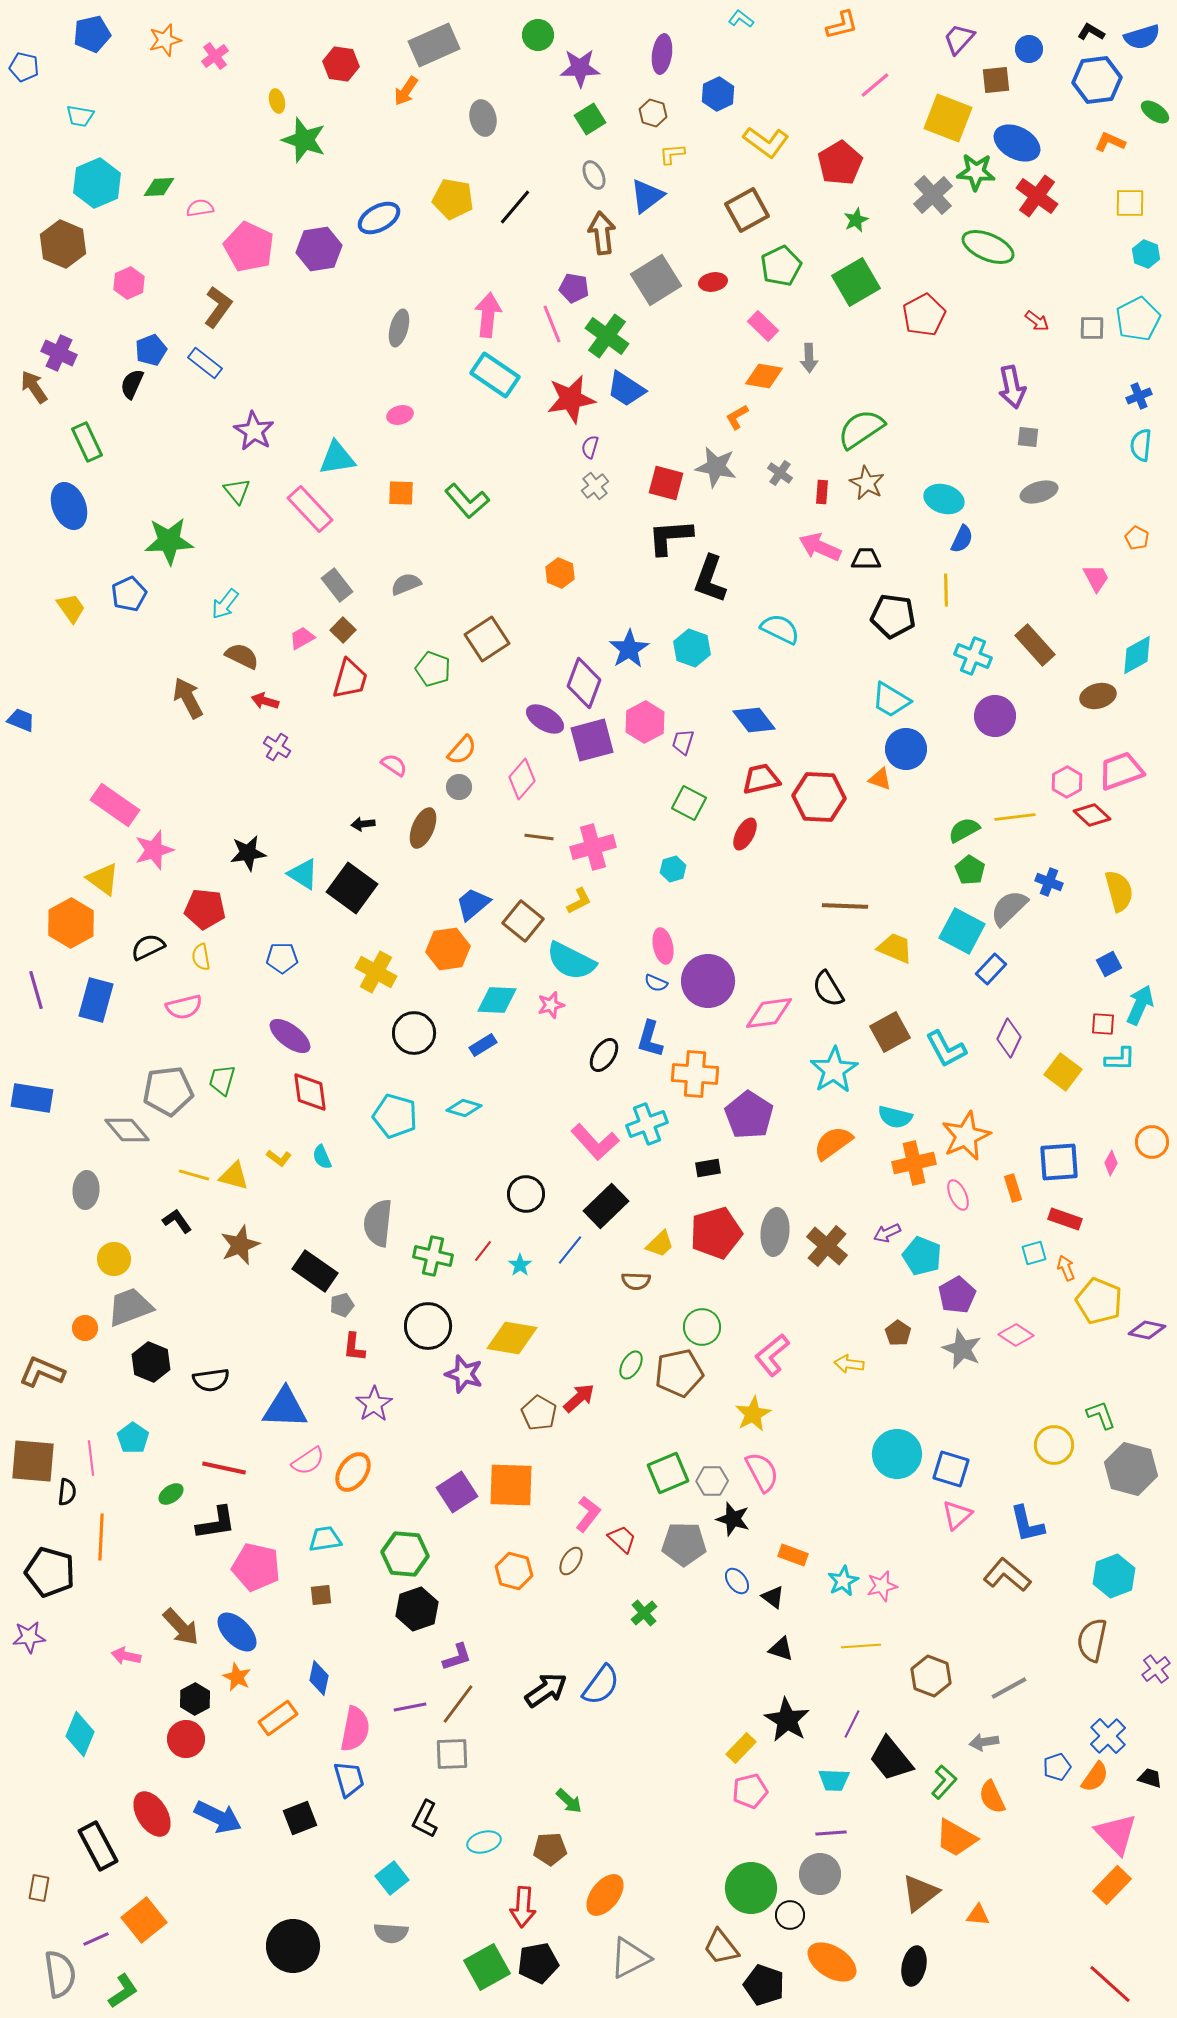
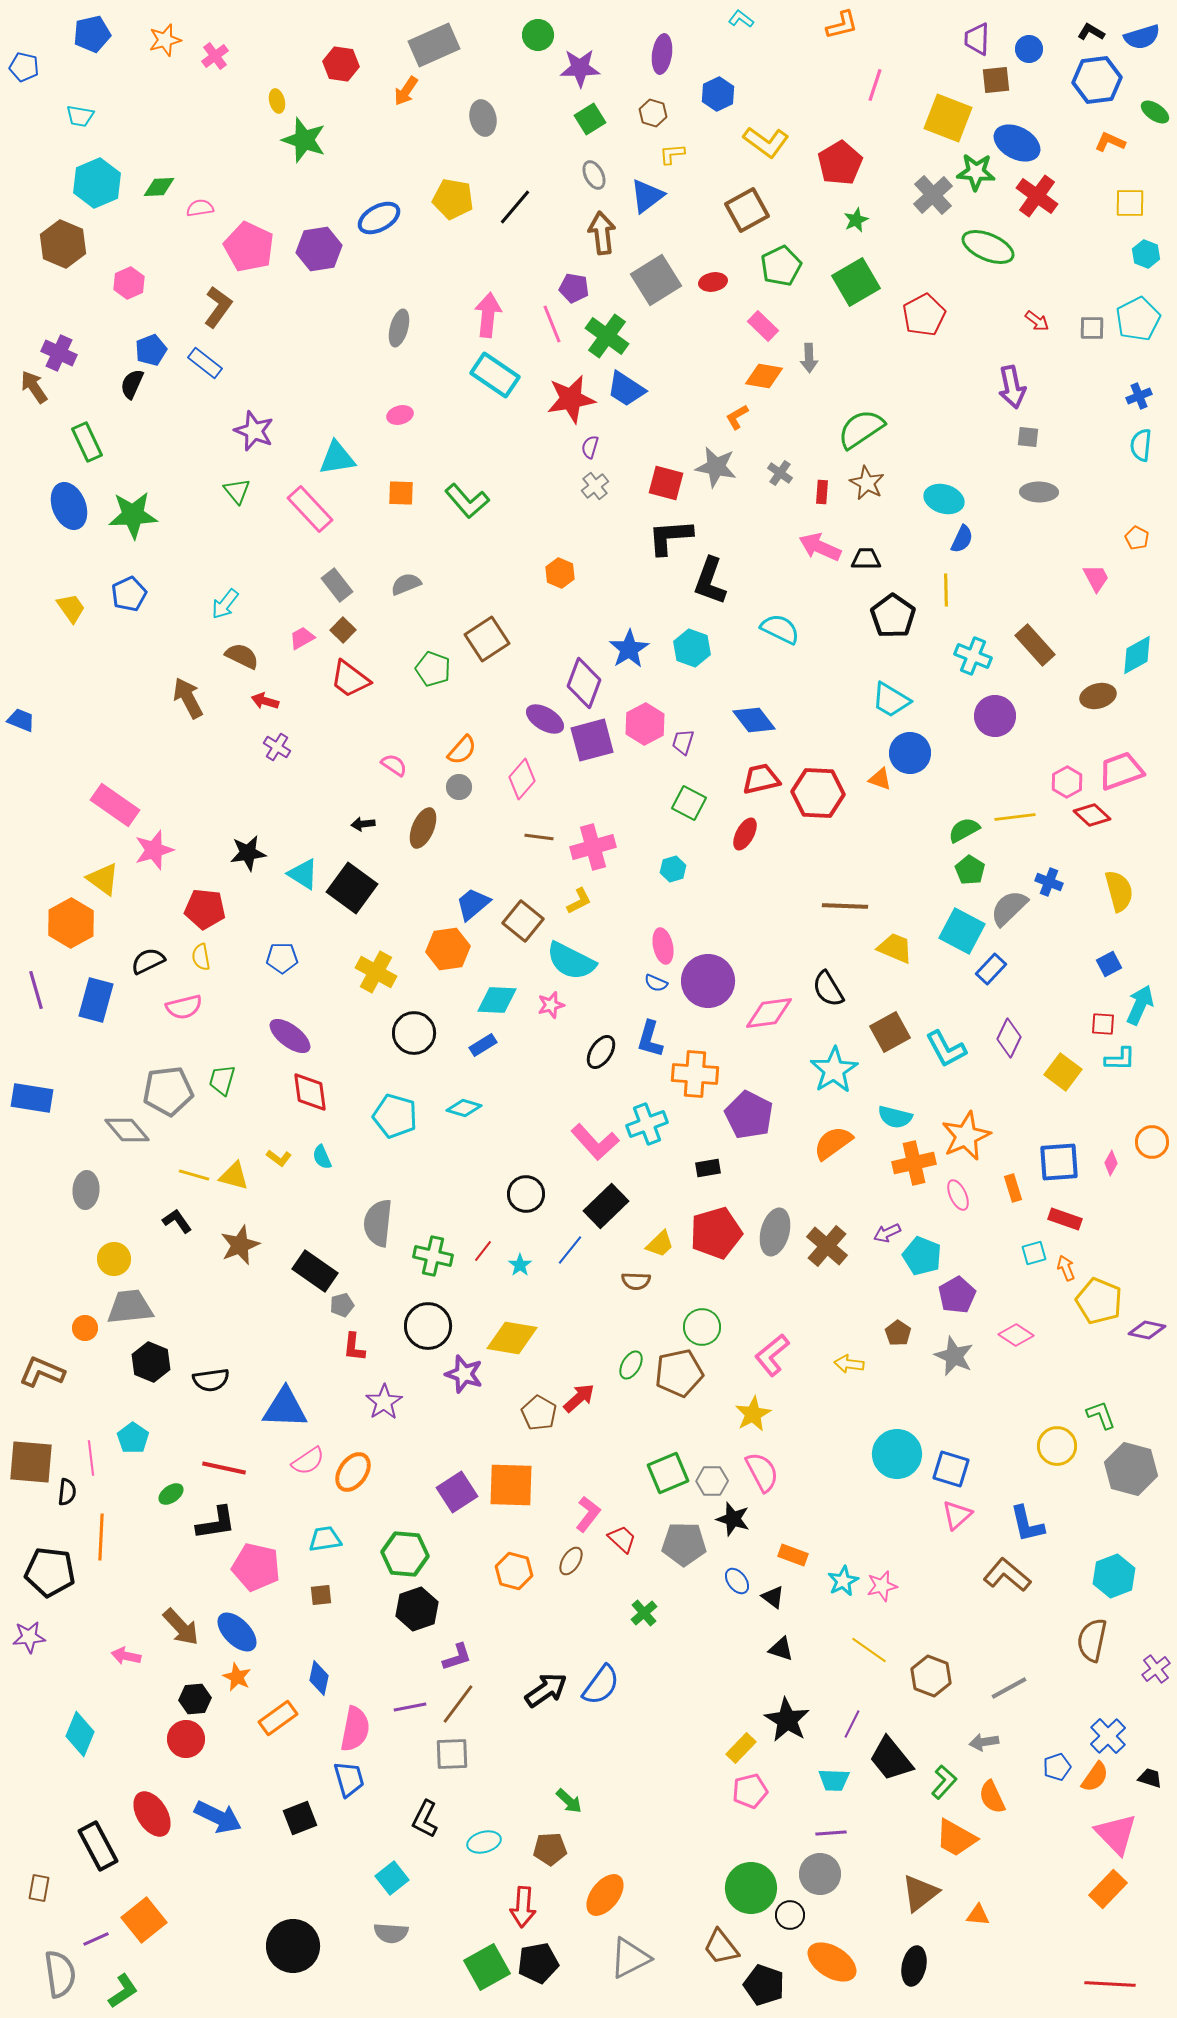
purple trapezoid at (959, 39): moved 18 px right; rotated 40 degrees counterclockwise
pink line at (875, 85): rotated 32 degrees counterclockwise
purple star at (254, 431): rotated 9 degrees counterclockwise
gray ellipse at (1039, 492): rotated 18 degrees clockwise
green star at (169, 541): moved 36 px left, 26 px up
black L-shape at (710, 579): moved 2 px down
black pentagon at (893, 616): rotated 27 degrees clockwise
red trapezoid at (350, 679): rotated 111 degrees clockwise
pink hexagon at (645, 722): moved 2 px down
blue circle at (906, 749): moved 4 px right, 4 px down
red hexagon at (819, 797): moved 1 px left, 4 px up
black semicircle at (148, 947): moved 14 px down
black ellipse at (604, 1055): moved 3 px left, 3 px up
purple pentagon at (749, 1115): rotated 6 degrees counterclockwise
gray ellipse at (775, 1232): rotated 9 degrees clockwise
gray trapezoid at (130, 1307): rotated 15 degrees clockwise
gray star at (962, 1349): moved 8 px left, 7 px down
purple star at (374, 1404): moved 10 px right, 2 px up
yellow circle at (1054, 1445): moved 3 px right, 1 px down
brown square at (33, 1461): moved 2 px left, 1 px down
black pentagon at (50, 1572): rotated 9 degrees counterclockwise
yellow line at (861, 1646): moved 8 px right, 4 px down; rotated 39 degrees clockwise
black hexagon at (195, 1699): rotated 24 degrees clockwise
orange rectangle at (1112, 1885): moved 4 px left, 4 px down
red line at (1110, 1984): rotated 39 degrees counterclockwise
